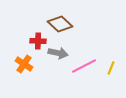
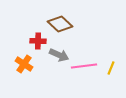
gray arrow: moved 1 px right, 2 px down; rotated 12 degrees clockwise
pink line: rotated 20 degrees clockwise
